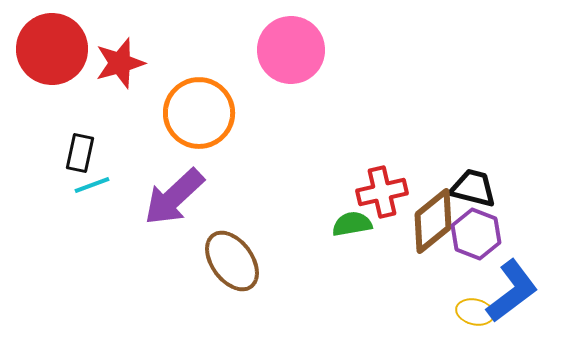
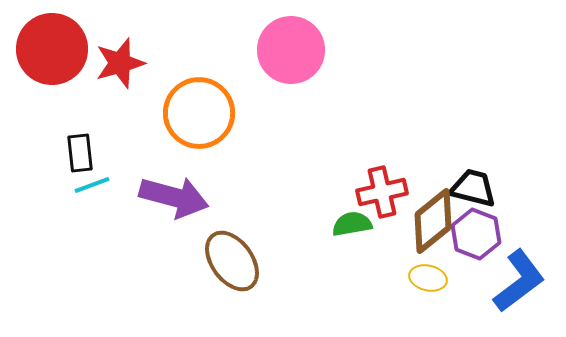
black rectangle: rotated 18 degrees counterclockwise
purple arrow: rotated 122 degrees counterclockwise
blue L-shape: moved 7 px right, 10 px up
yellow ellipse: moved 47 px left, 34 px up
